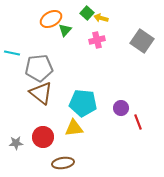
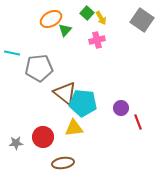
yellow arrow: rotated 136 degrees counterclockwise
gray square: moved 21 px up
brown triangle: moved 24 px right
